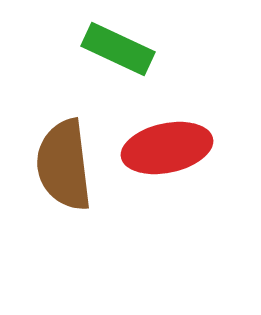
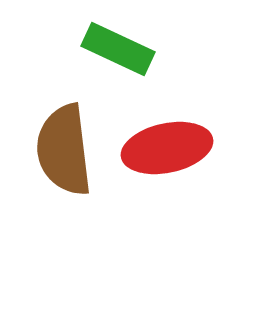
brown semicircle: moved 15 px up
